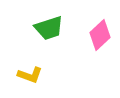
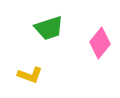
pink diamond: moved 8 px down; rotated 8 degrees counterclockwise
